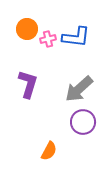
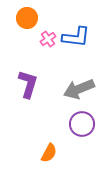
orange circle: moved 11 px up
pink cross: rotated 21 degrees counterclockwise
gray arrow: rotated 20 degrees clockwise
purple circle: moved 1 px left, 2 px down
orange semicircle: moved 2 px down
